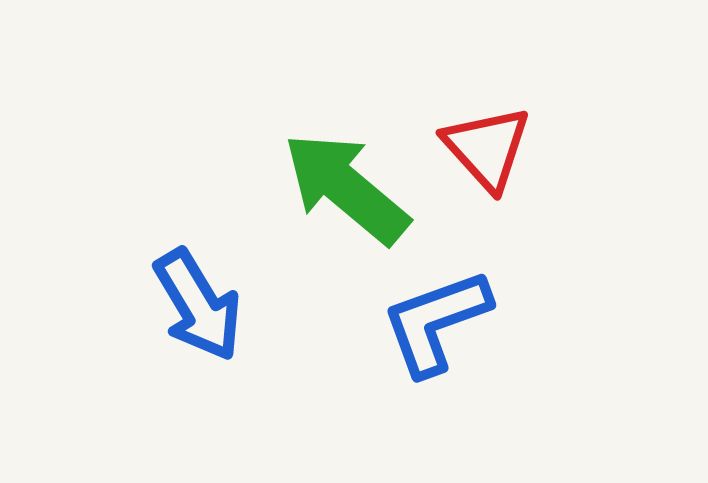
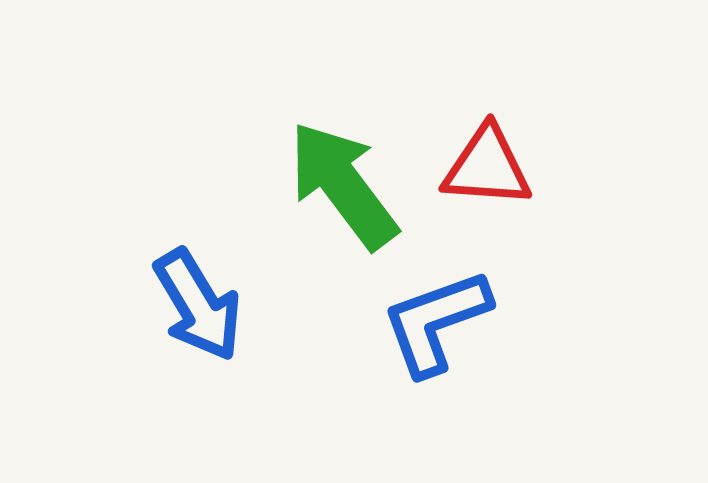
red triangle: moved 19 px down; rotated 44 degrees counterclockwise
green arrow: moved 3 px left, 3 px up; rotated 13 degrees clockwise
